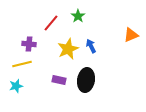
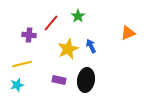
orange triangle: moved 3 px left, 2 px up
purple cross: moved 9 px up
cyan star: moved 1 px right, 1 px up
